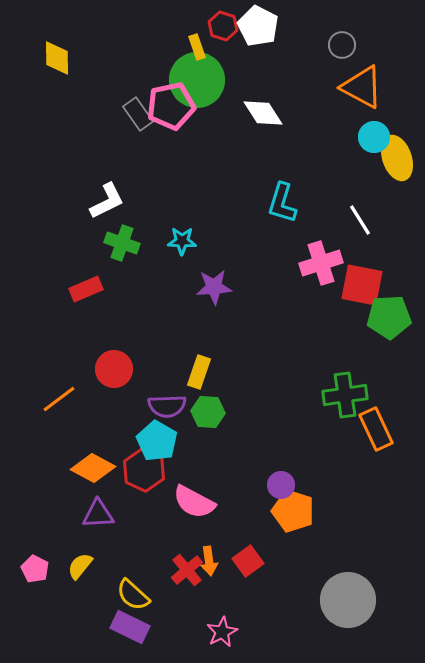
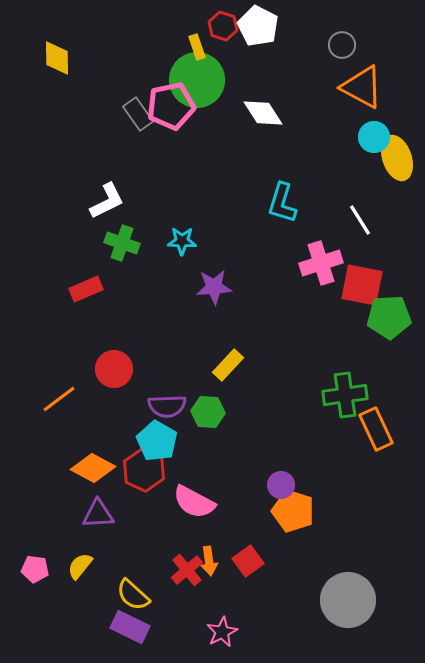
yellow rectangle at (199, 372): moved 29 px right, 7 px up; rotated 24 degrees clockwise
pink pentagon at (35, 569): rotated 20 degrees counterclockwise
